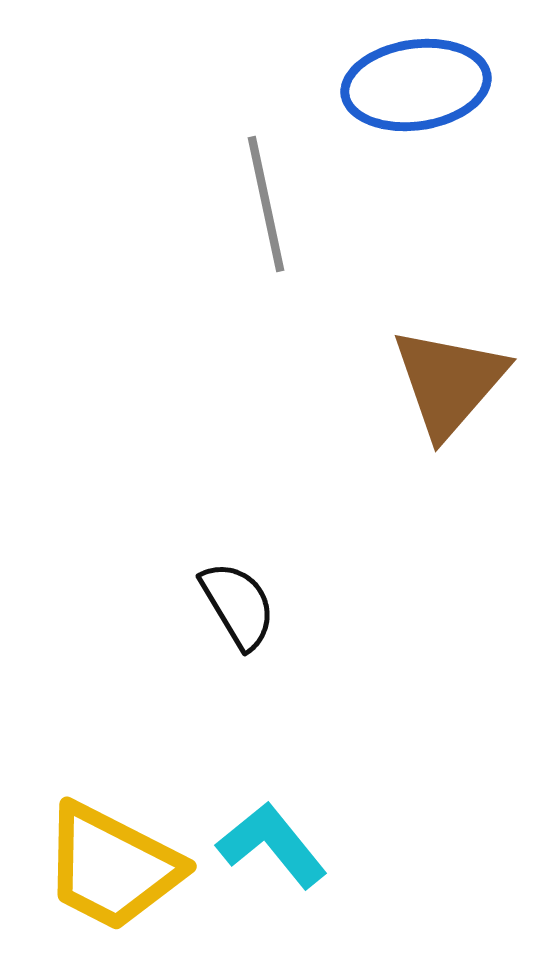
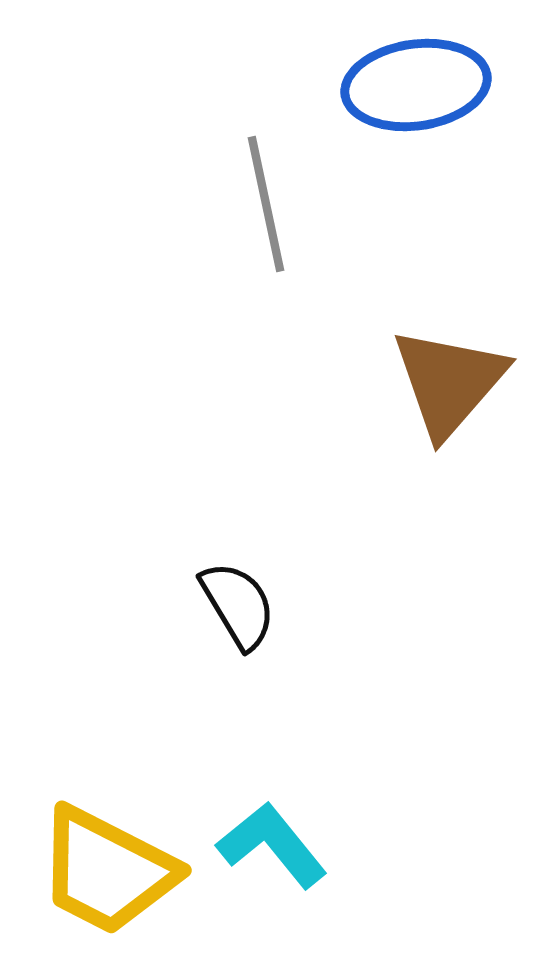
yellow trapezoid: moved 5 px left, 4 px down
